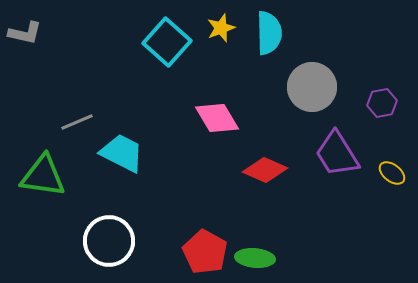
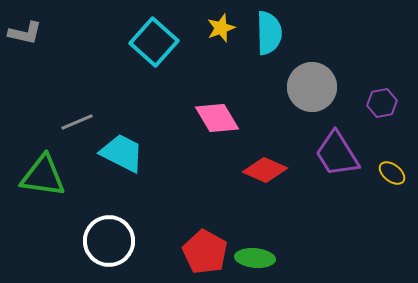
cyan square: moved 13 px left
